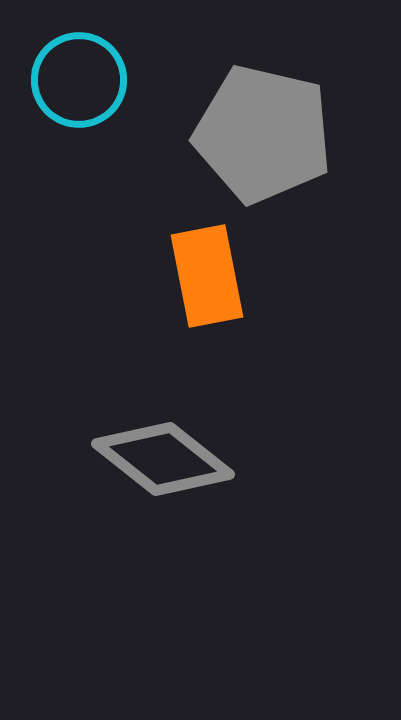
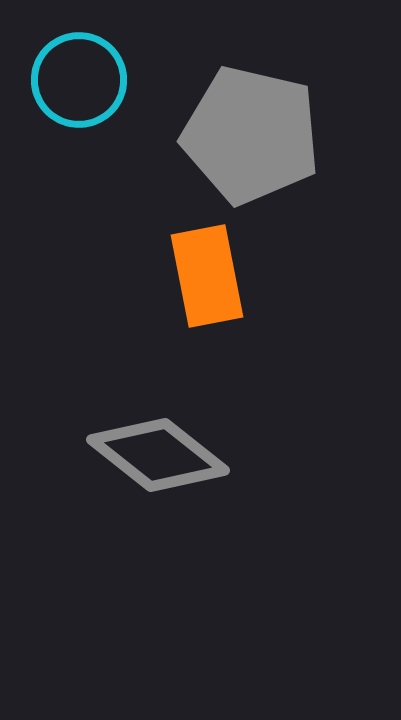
gray pentagon: moved 12 px left, 1 px down
gray diamond: moved 5 px left, 4 px up
